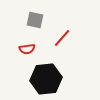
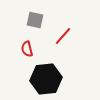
red line: moved 1 px right, 2 px up
red semicircle: rotated 84 degrees clockwise
